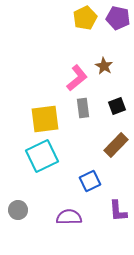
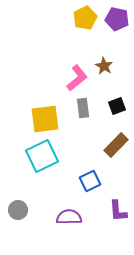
purple pentagon: moved 1 px left, 1 px down
